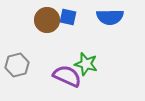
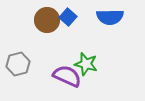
blue square: rotated 30 degrees clockwise
gray hexagon: moved 1 px right, 1 px up
